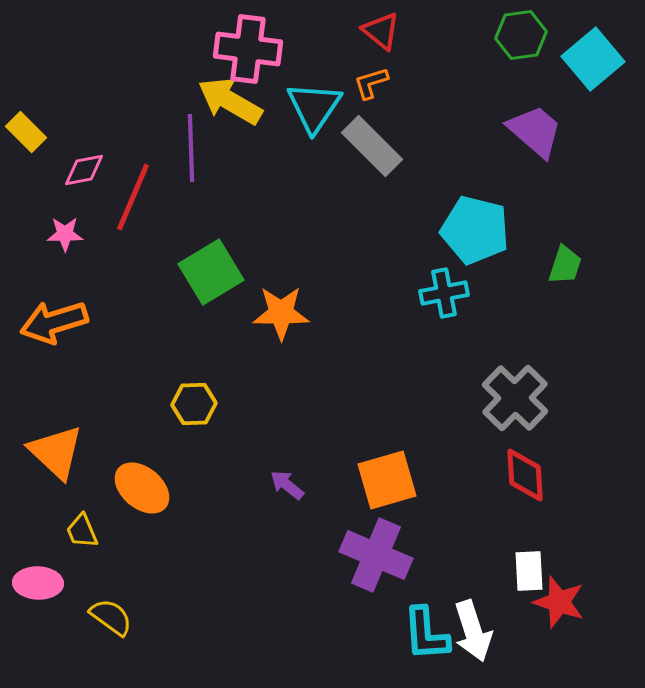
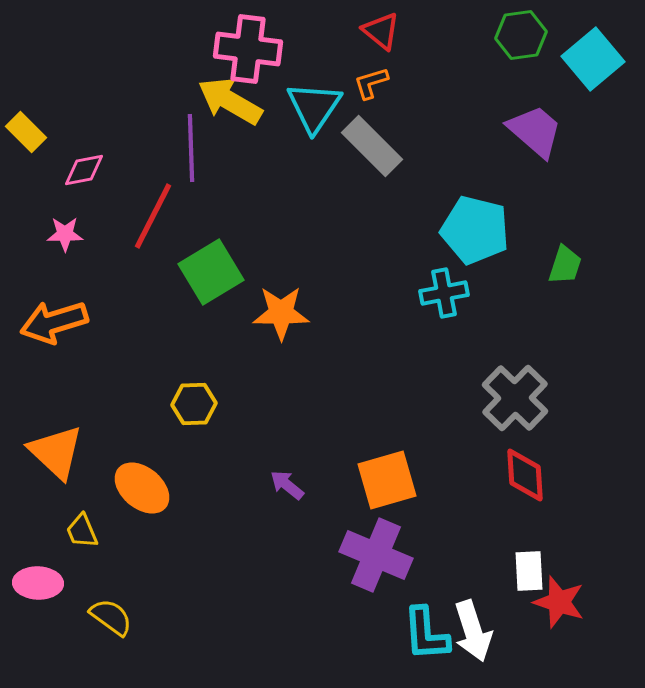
red line: moved 20 px right, 19 px down; rotated 4 degrees clockwise
